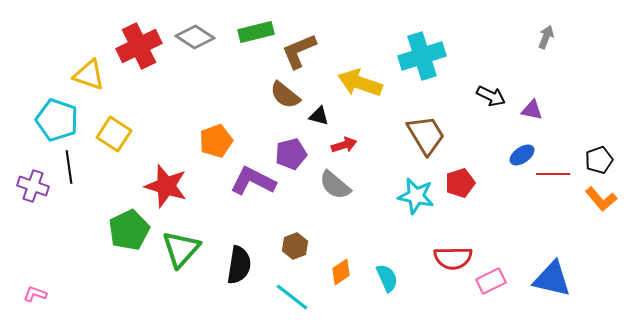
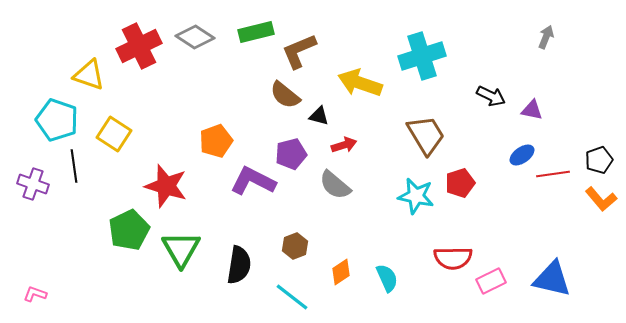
black line: moved 5 px right, 1 px up
red line: rotated 8 degrees counterclockwise
purple cross: moved 2 px up
green triangle: rotated 12 degrees counterclockwise
